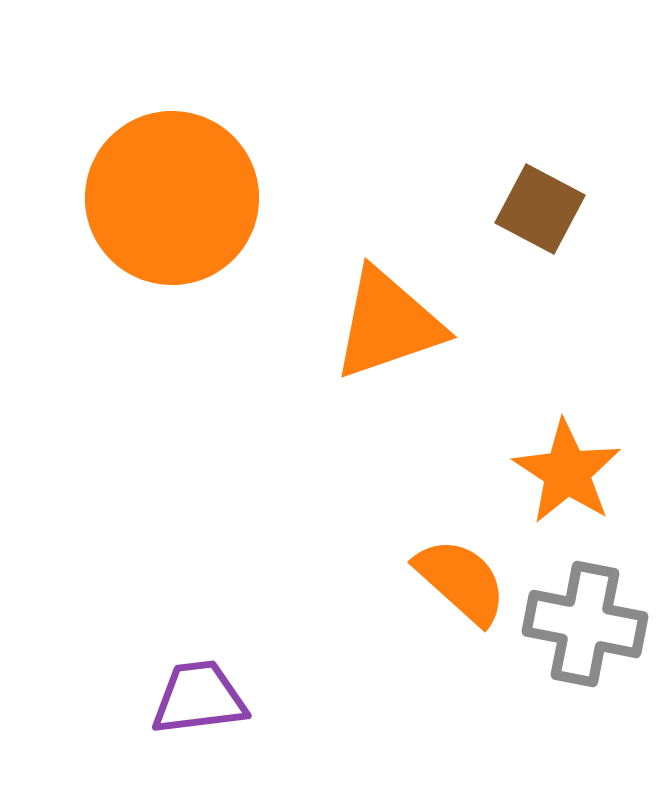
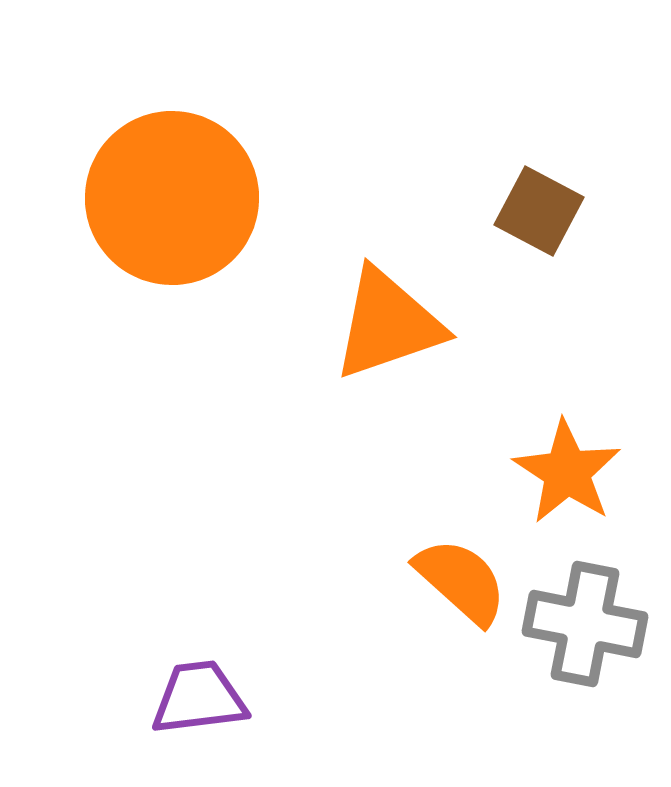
brown square: moved 1 px left, 2 px down
